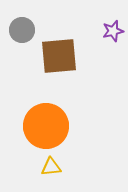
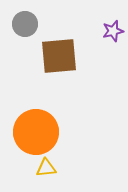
gray circle: moved 3 px right, 6 px up
orange circle: moved 10 px left, 6 px down
yellow triangle: moved 5 px left, 1 px down
